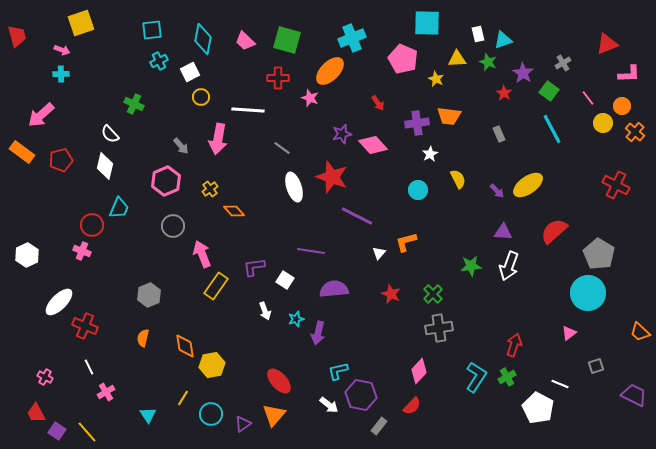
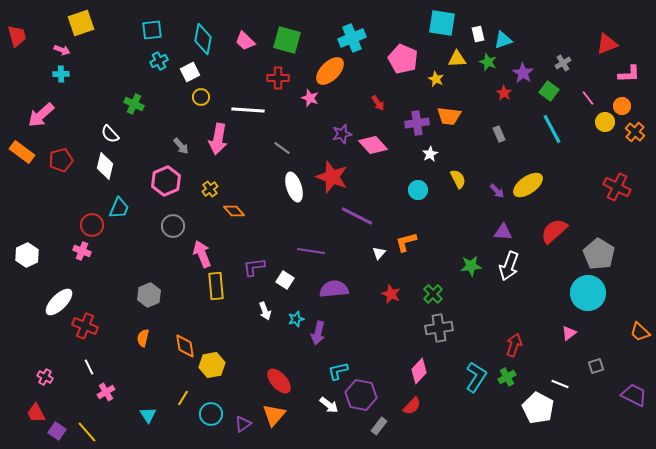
cyan square at (427, 23): moved 15 px right; rotated 8 degrees clockwise
yellow circle at (603, 123): moved 2 px right, 1 px up
red cross at (616, 185): moved 1 px right, 2 px down
yellow rectangle at (216, 286): rotated 40 degrees counterclockwise
